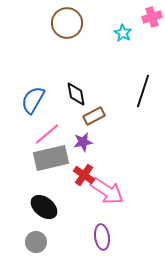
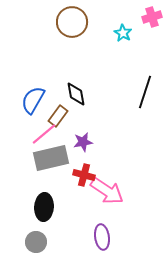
brown circle: moved 5 px right, 1 px up
black line: moved 2 px right, 1 px down
brown rectangle: moved 36 px left; rotated 25 degrees counterclockwise
pink line: moved 3 px left
red cross: rotated 20 degrees counterclockwise
black ellipse: rotated 56 degrees clockwise
